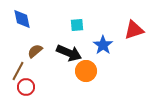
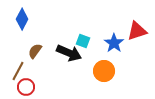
blue diamond: rotated 40 degrees clockwise
cyan square: moved 6 px right, 16 px down; rotated 24 degrees clockwise
red triangle: moved 3 px right, 1 px down
blue star: moved 11 px right, 2 px up
brown semicircle: rotated 14 degrees counterclockwise
orange circle: moved 18 px right
